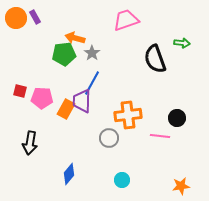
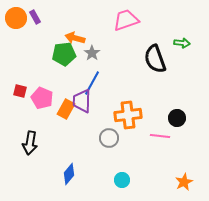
pink pentagon: rotated 20 degrees clockwise
orange star: moved 3 px right, 4 px up; rotated 18 degrees counterclockwise
